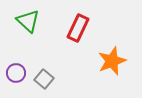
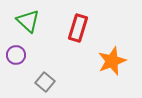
red rectangle: rotated 8 degrees counterclockwise
purple circle: moved 18 px up
gray square: moved 1 px right, 3 px down
